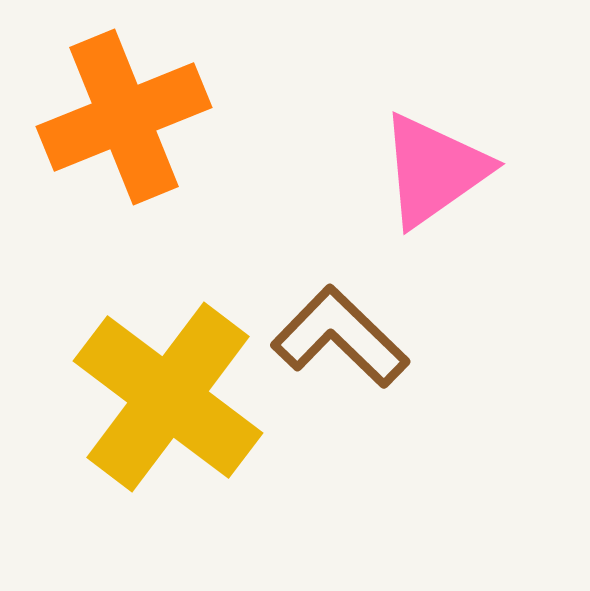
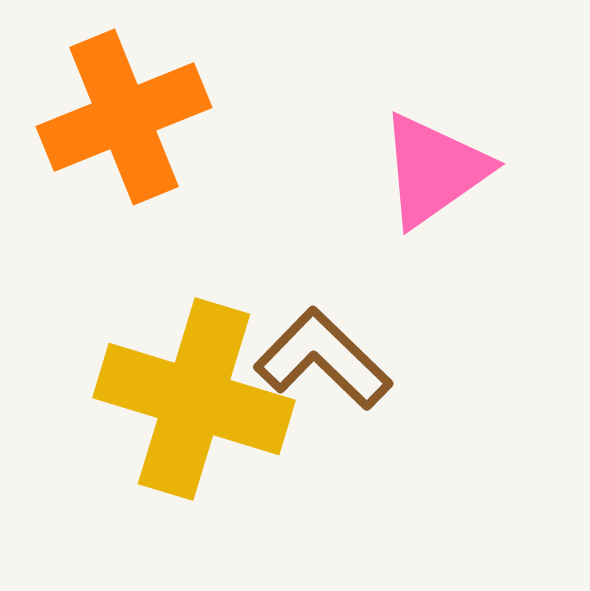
brown L-shape: moved 17 px left, 22 px down
yellow cross: moved 26 px right, 2 px down; rotated 20 degrees counterclockwise
